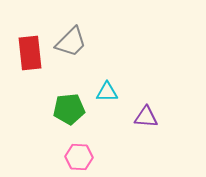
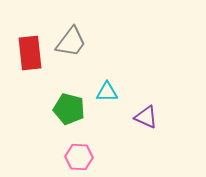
gray trapezoid: rotated 8 degrees counterclockwise
green pentagon: rotated 20 degrees clockwise
purple triangle: rotated 20 degrees clockwise
